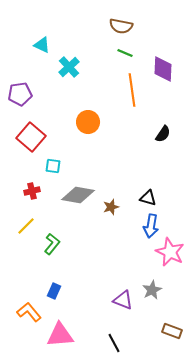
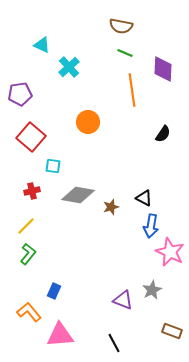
black triangle: moved 4 px left; rotated 12 degrees clockwise
green L-shape: moved 24 px left, 10 px down
